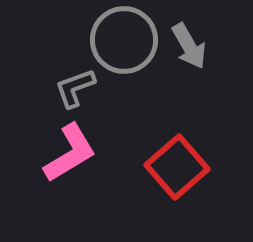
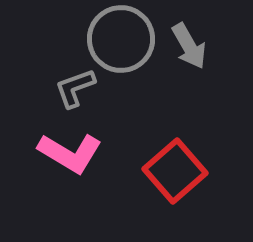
gray circle: moved 3 px left, 1 px up
pink L-shape: rotated 62 degrees clockwise
red square: moved 2 px left, 4 px down
